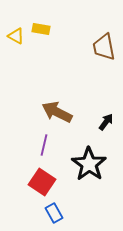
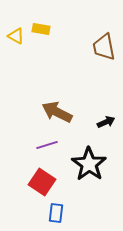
black arrow: rotated 30 degrees clockwise
purple line: moved 3 px right; rotated 60 degrees clockwise
blue rectangle: moved 2 px right; rotated 36 degrees clockwise
